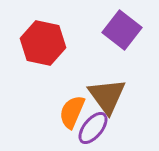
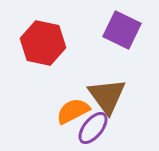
purple square: rotated 12 degrees counterclockwise
orange semicircle: moved 1 px right, 1 px up; rotated 40 degrees clockwise
